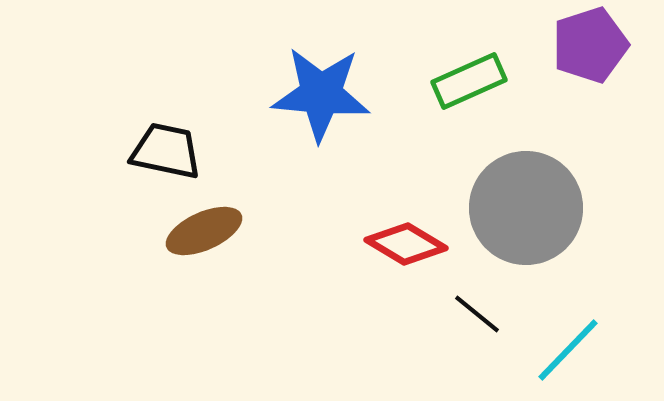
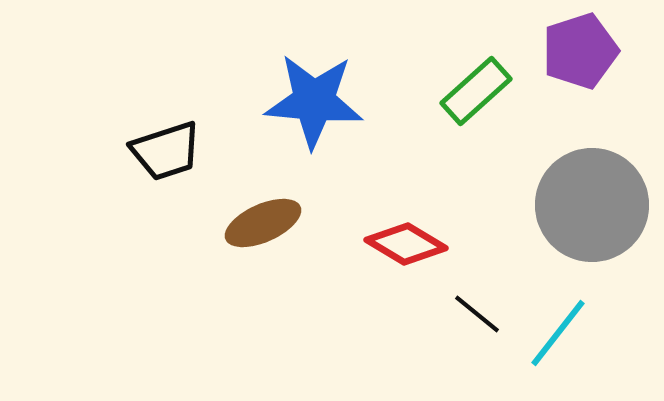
purple pentagon: moved 10 px left, 6 px down
green rectangle: moved 7 px right, 10 px down; rotated 18 degrees counterclockwise
blue star: moved 7 px left, 7 px down
black trapezoid: rotated 150 degrees clockwise
gray circle: moved 66 px right, 3 px up
brown ellipse: moved 59 px right, 8 px up
cyan line: moved 10 px left, 17 px up; rotated 6 degrees counterclockwise
